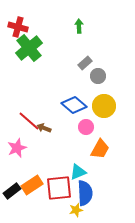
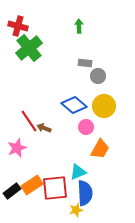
red cross: moved 1 px up
gray rectangle: rotated 48 degrees clockwise
red line: rotated 15 degrees clockwise
red square: moved 4 px left
